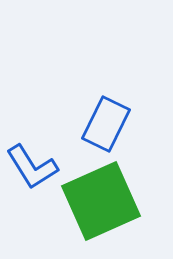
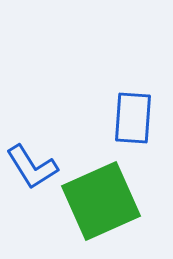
blue rectangle: moved 27 px right, 6 px up; rotated 22 degrees counterclockwise
